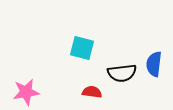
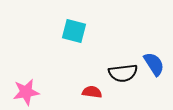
cyan square: moved 8 px left, 17 px up
blue semicircle: rotated 140 degrees clockwise
black semicircle: moved 1 px right
